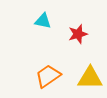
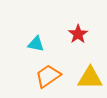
cyan triangle: moved 7 px left, 23 px down
red star: rotated 18 degrees counterclockwise
